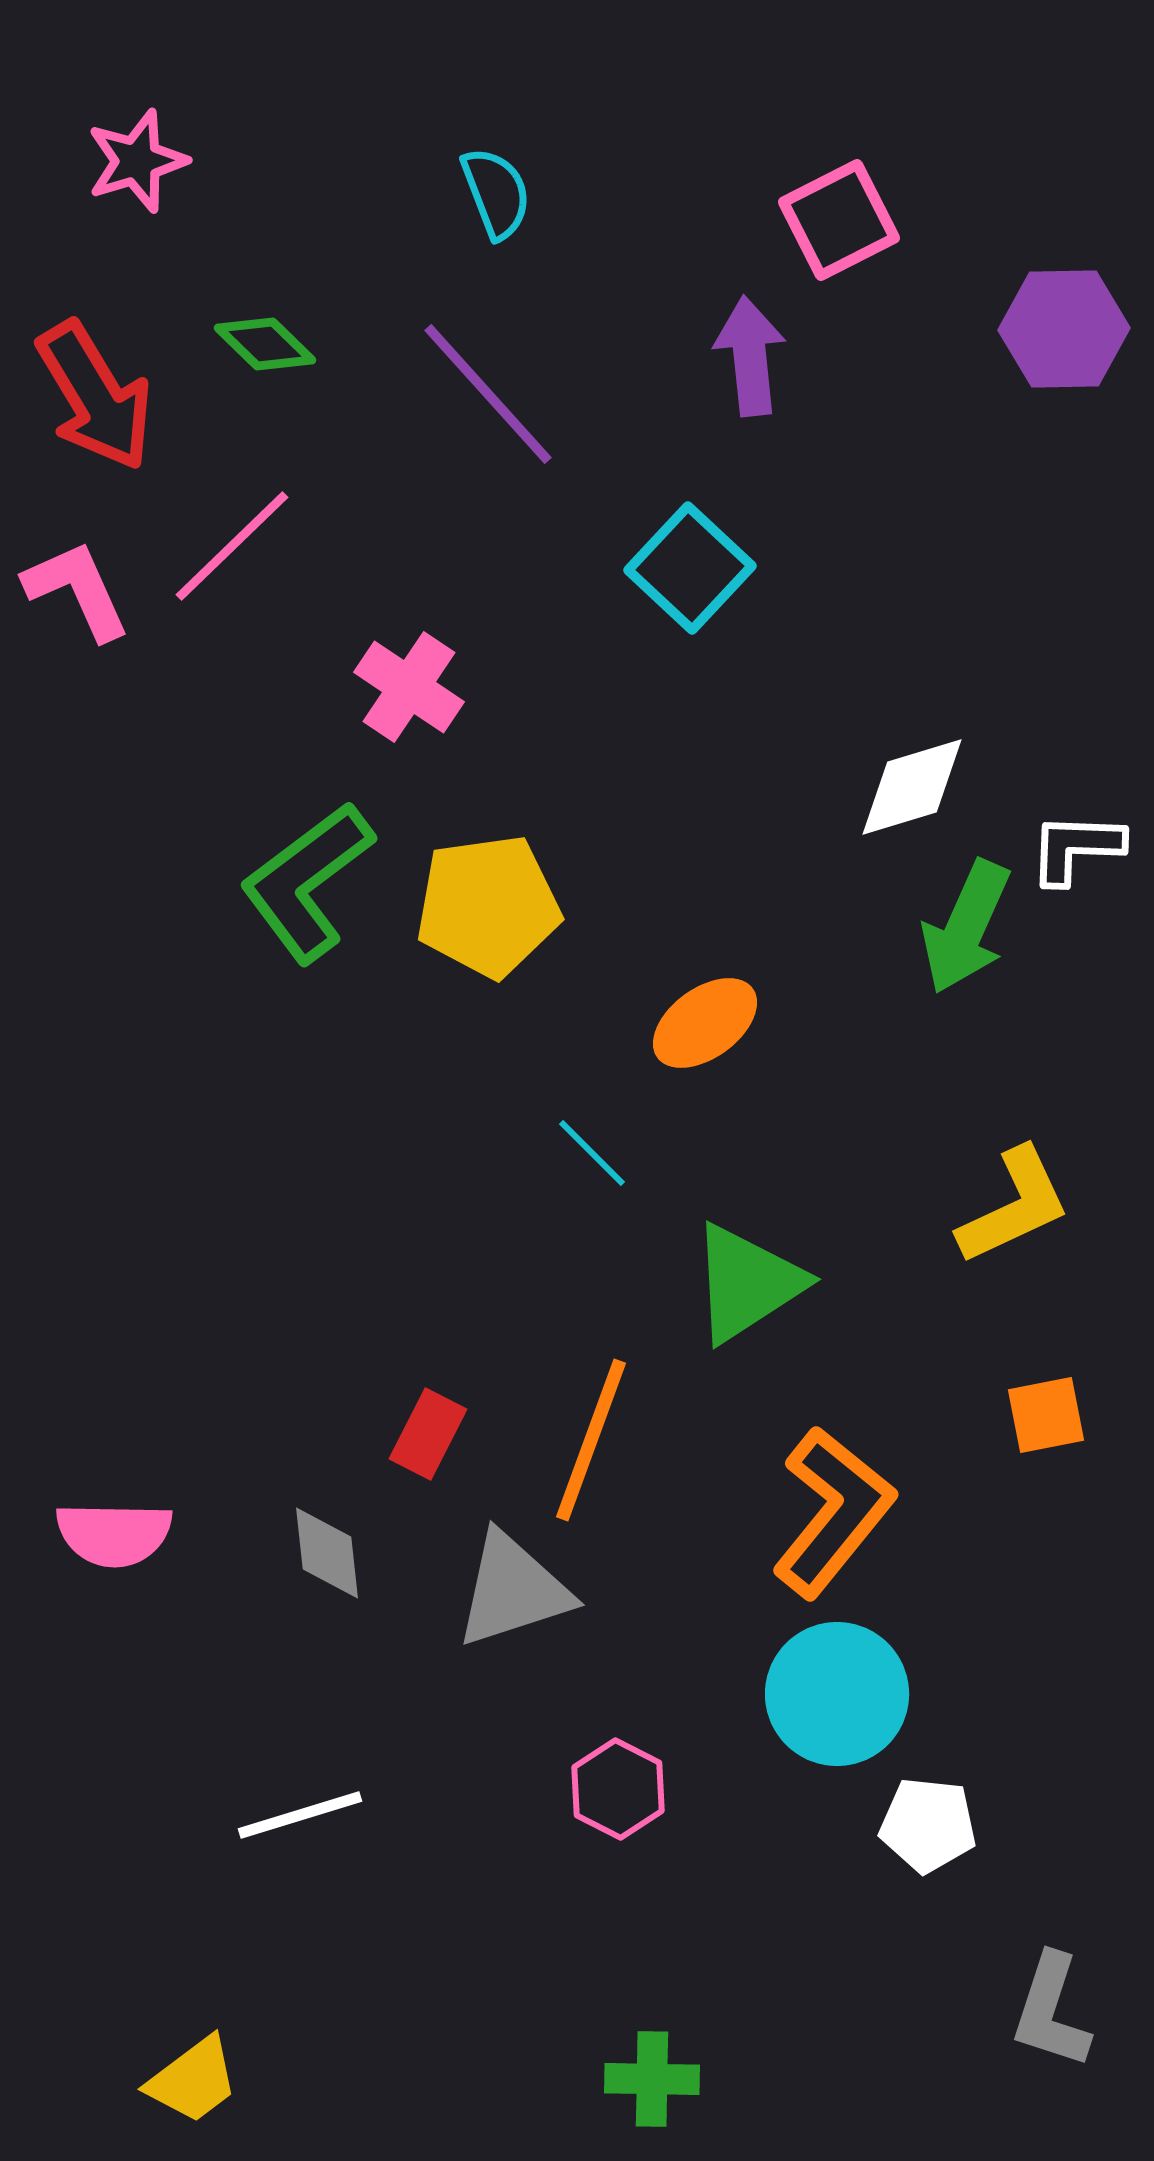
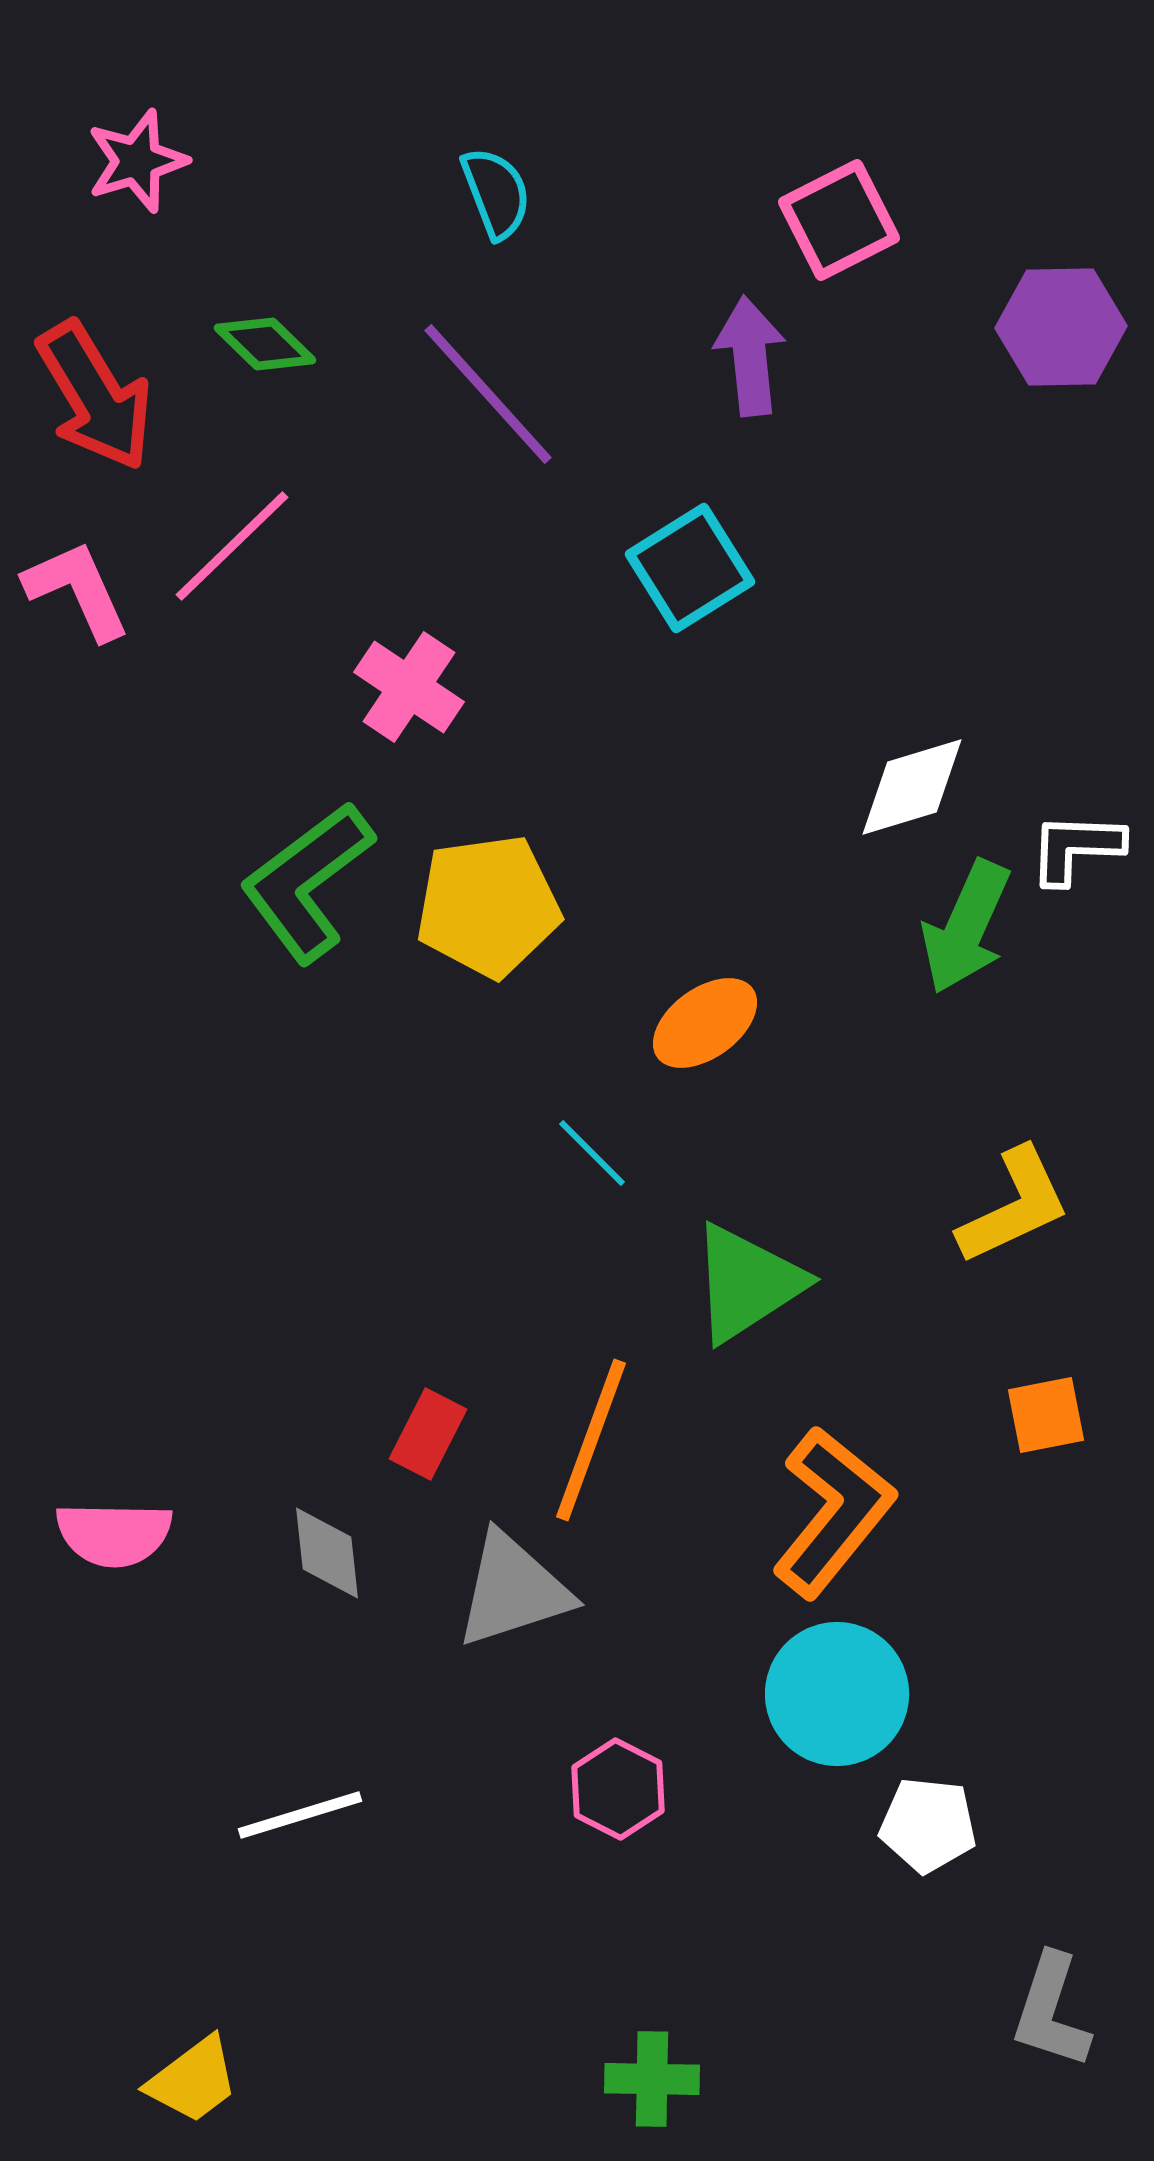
purple hexagon: moved 3 px left, 2 px up
cyan square: rotated 15 degrees clockwise
